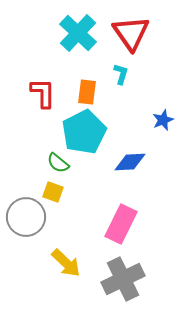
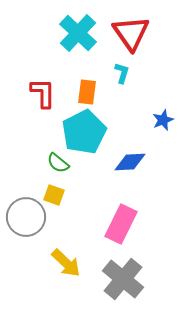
cyan L-shape: moved 1 px right, 1 px up
yellow square: moved 1 px right, 3 px down
gray cross: rotated 24 degrees counterclockwise
